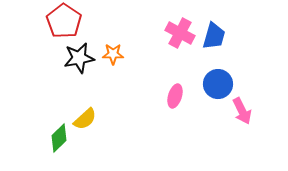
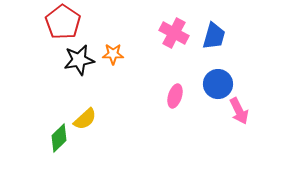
red pentagon: moved 1 px left, 1 px down
pink cross: moved 6 px left
black star: moved 2 px down
pink arrow: moved 3 px left
